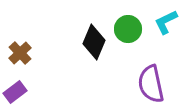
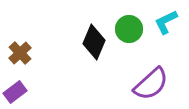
green circle: moved 1 px right
purple semicircle: rotated 120 degrees counterclockwise
